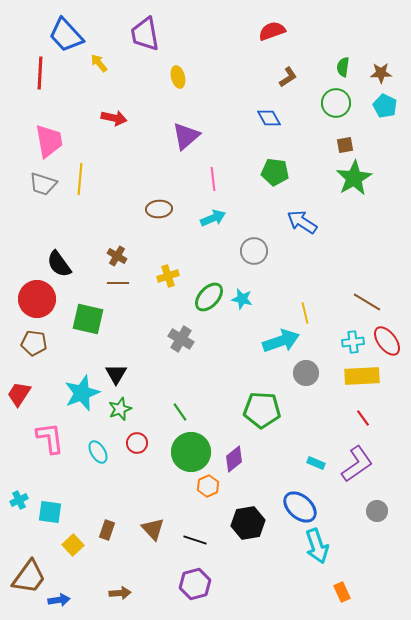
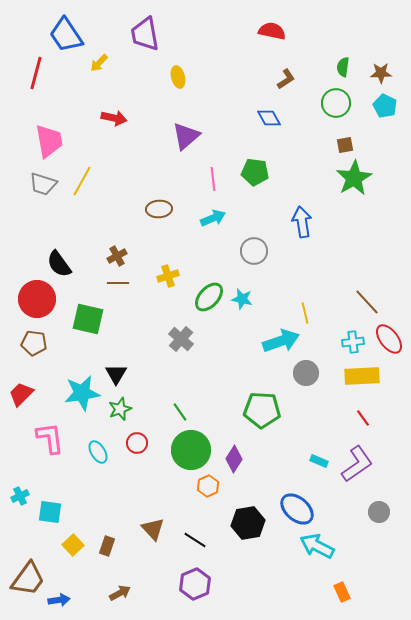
red semicircle at (272, 31): rotated 32 degrees clockwise
blue trapezoid at (66, 35): rotated 9 degrees clockwise
yellow arrow at (99, 63): rotated 96 degrees counterclockwise
red line at (40, 73): moved 4 px left; rotated 12 degrees clockwise
brown L-shape at (288, 77): moved 2 px left, 2 px down
green pentagon at (275, 172): moved 20 px left
yellow line at (80, 179): moved 2 px right, 2 px down; rotated 24 degrees clockwise
blue arrow at (302, 222): rotated 48 degrees clockwise
brown cross at (117, 256): rotated 30 degrees clockwise
brown line at (367, 302): rotated 16 degrees clockwise
gray cross at (181, 339): rotated 10 degrees clockwise
red ellipse at (387, 341): moved 2 px right, 2 px up
cyan star at (82, 393): rotated 12 degrees clockwise
red trapezoid at (19, 394): moved 2 px right; rotated 12 degrees clockwise
green circle at (191, 452): moved 2 px up
purple diamond at (234, 459): rotated 20 degrees counterclockwise
cyan rectangle at (316, 463): moved 3 px right, 2 px up
cyan cross at (19, 500): moved 1 px right, 4 px up
blue ellipse at (300, 507): moved 3 px left, 2 px down
gray circle at (377, 511): moved 2 px right, 1 px down
brown rectangle at (107, 530): moved 16 px down
black line at (195, 540): rotated 15 degrees clockwise
cyan arrow at (317, 546): rotated 136 degrees clockwise
brown trapezoid at (29, 577): moved 1 px left, 2 px down
purple hexagon at (195, 584): rotated 8 degrees counterclockwise
brown arrow at (120, 593): rotated 25 degrees counterclockwise
